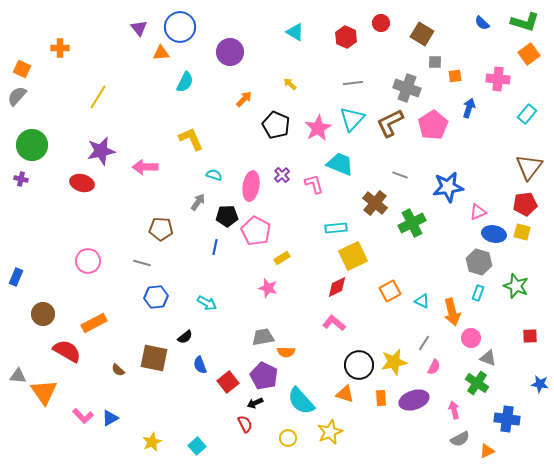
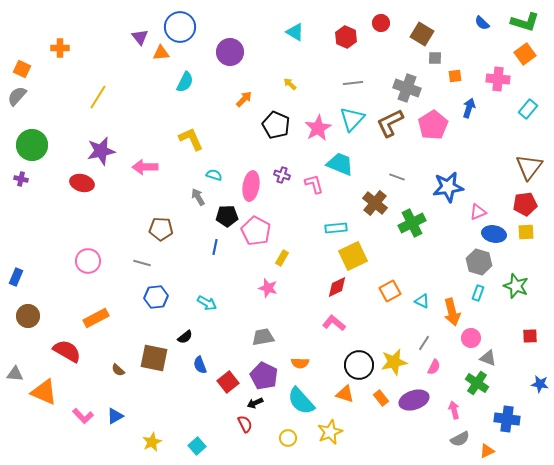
purple triangle at (139, 28): moved 1 px right, 9 px down
orange square at (529, 54): moved 4 px left
gray square at (435, 62): moved 4 px up
cyan rectangle at (527, 114): moved 1 px right, 5 px up
purple cross at (282, 175): rotated 28 degrees counterclockwise
gray line at (400, 175): moved 3 px left, 2 px down
gray arrow at (198, 202): moved 5 px up; rotated 66 degrees counterclockwise
yellow square at (522, 232): moved 4 px right; rotated 18 degrees counterclockwise
yellow rectangle at (282, 258): rotated 28 degrees counterclockwise
brown circle at (43, 314): moved 15 px left, 2 px down
orange rectangle at (94, 323): moved 2 px right, 5 px up
orange semicircle at (286, 352): moved 14 px right, 11 px down
gray triangle at (18, 376): moved 3 px left, 2 px up
orange triangle at (44, 392): rotated 32 degrees counterclockwise
orange rectangle at (381, 398): rotated 35 degrees counterclockwise
blue triangle at (110, 418): moved 5 px right, 2 px up
